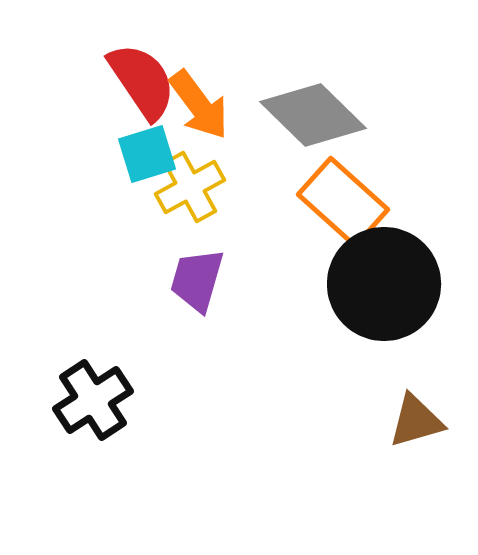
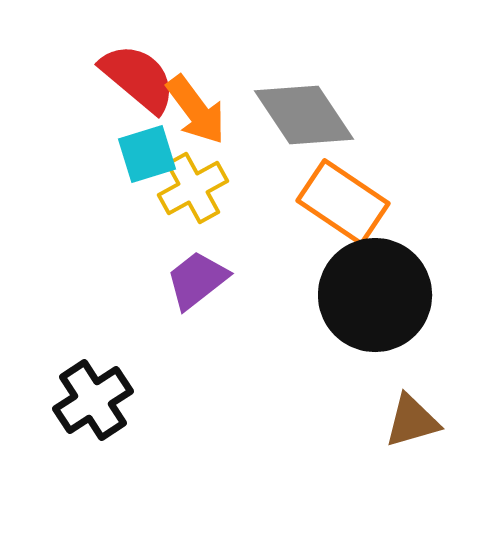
red semicircle: moved 4 px left, 3 px up; rotated 16 degrees counterclockwise
orange arrow: moved 3 px left, 5 px down
gray diamond: moved 9 px left; rotated 12 degrees clockwise
yellow cross: moved 3 px right, 1 px down
orange rectangle: rotated 8 degrees counterclockwise
purple trapezoid: rotated 36 degrees clockwise
black circle: moved 9 px left, 11 px down
brown triangle: moved 4 px left
